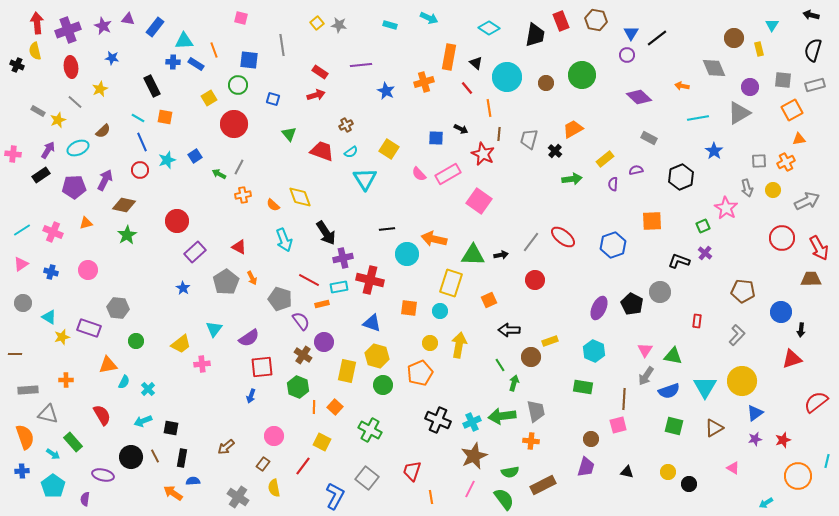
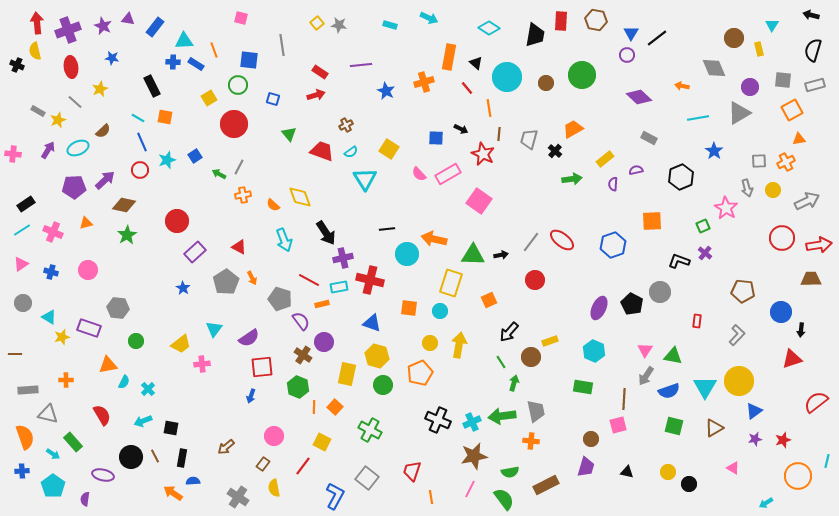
red rectangle at (561, 21): rotated 24 degrees clockwise
black rectangle at (41, 175): moved 15 px left, 29 px down
purple arrow at (105, 180): rotated 20 degrees clockwise
red ellipse at (563, 237): moved 1 px left, 3 px down
red arrow at (819, 248): moved 3 px up; rotated 70 degrees counterclockwise
black arrow at (509, 330): moved 2 px down; rotated 50 degrees counterclockwise
green line at (500, 365): moved 1 px right, 3 px up
yellow rectangle at (347, 371): moved 3 px down
yellow circle at (742, 381): moved 3 px left
blue triangle at (755, 413): moved 1 px left, 2 px up
brown star at (474, 456): rotated 12 degrees clockwise
brown rectangle at (543, 485): moved 3 px right
